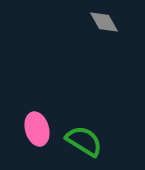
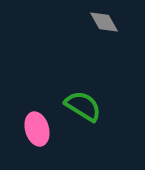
green semicircle: moved 1 px left, 35 px up
